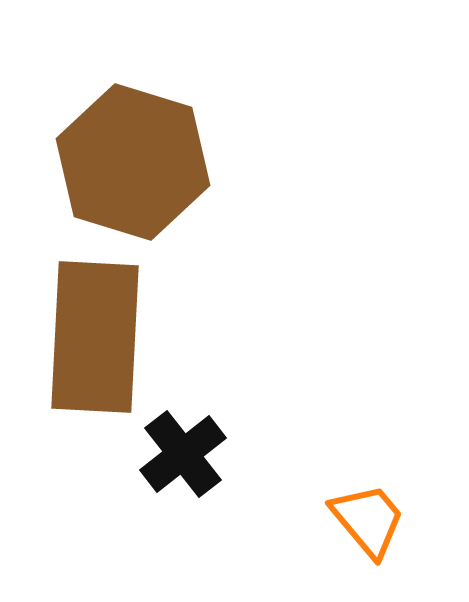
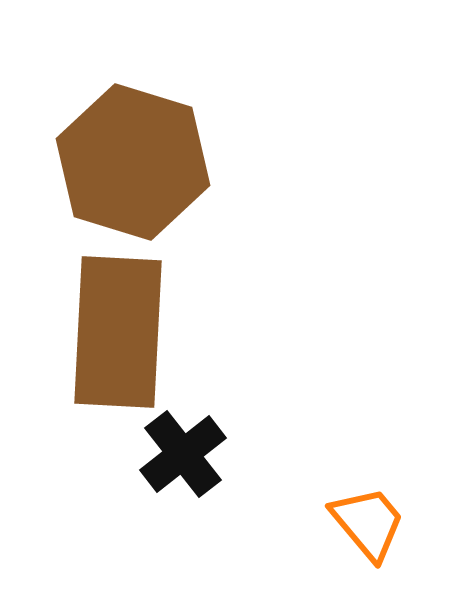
brown rectangle: moved 23 px right, 5 px up
orange trapezoid: moved 3 px down
